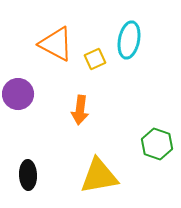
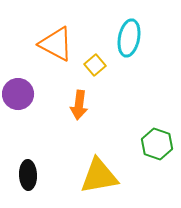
cyan ellipse: moved 2 px up
yellow square: moved 6 px down; rotated 15 degrees counterclockwise
orange arrow: moved 1 px left, 5 px up
